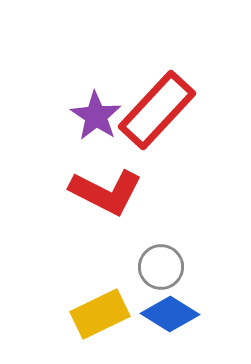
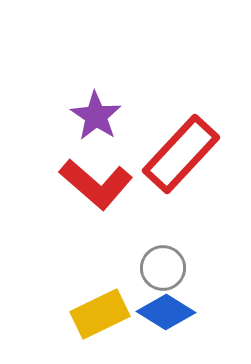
red rectangle: moved 24 px right, 44 px down
red L-shape: moved 10 px left, 8 px up; rotated 14 degrees clockwise
gray circle: moved 2 px right, 1 px down
blue diamond: moved 4 px left, 2 px up
